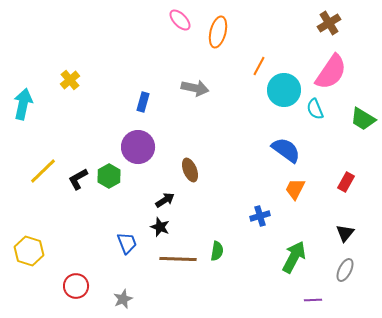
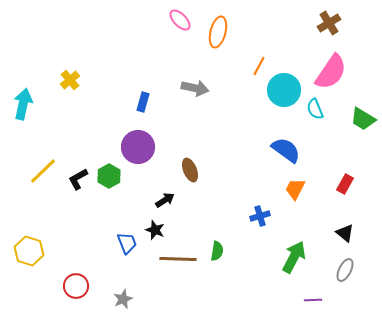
red rectangle: moved 1 px left, 2 px down
black star: moved 5 px left, 3 px down
black triangle: rotated 30 degrees counterclockwise
